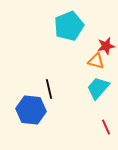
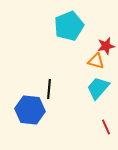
black line: rotated 18 degrees clockwise
blue hexagon: moved 1 px left
